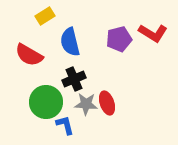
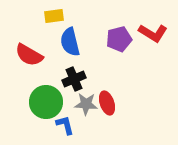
yellow rectangle: moved 9 px right; rotated 24 degrees clockwise
